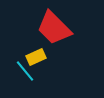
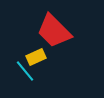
red trapezoid: moved 3 px down
